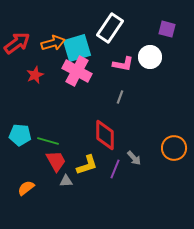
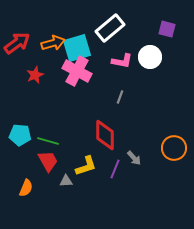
white rectangle: rotated 16 degrees clockwise
pink L-shape: moved 1 px left, 3 px up
red trapezoid: moved 8 px left
yellow L-shape: moved 1 px left, 1 px down
orange semicircle: rotated 150 degrees clockwise
